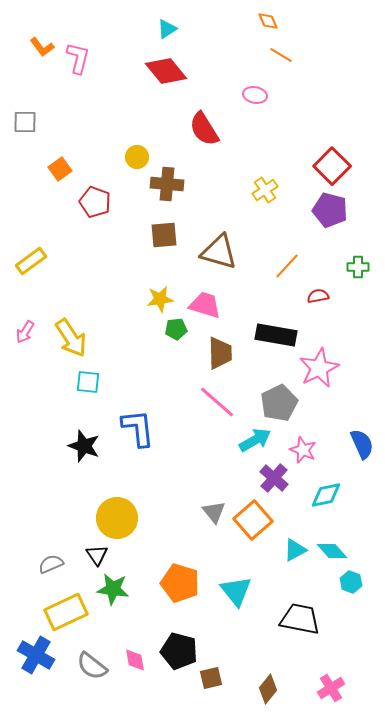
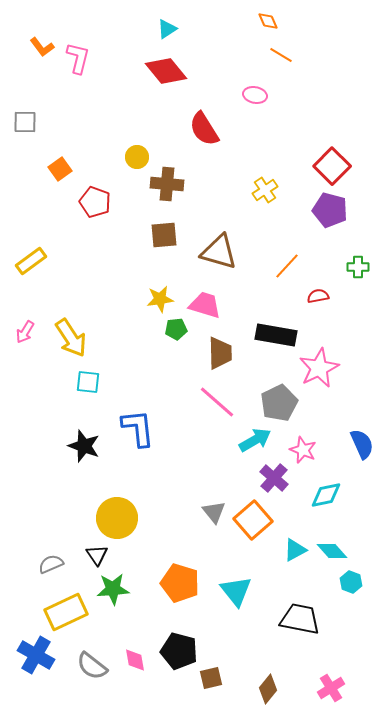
green star at (113, 589): rotated 12 degrees counterclockwise
